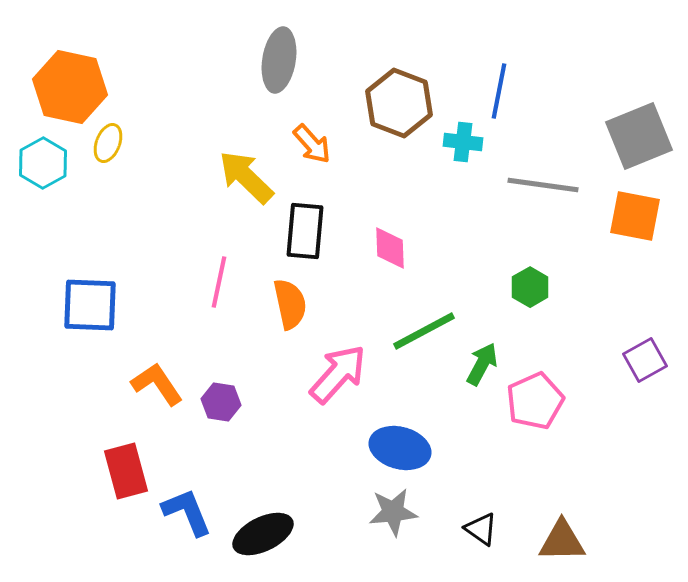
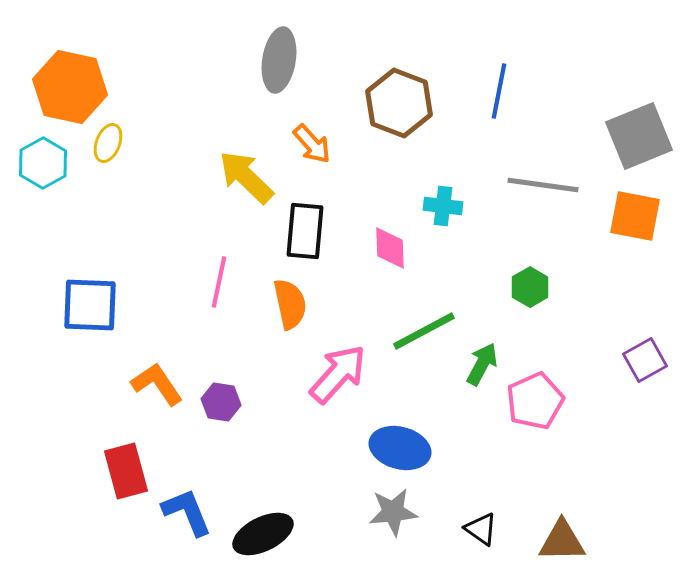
cyan cross: moved 20 px left, 64 px down
